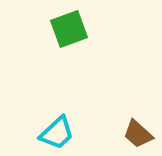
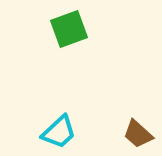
cyan trapezoid: moved 2 px right, 1 px up
